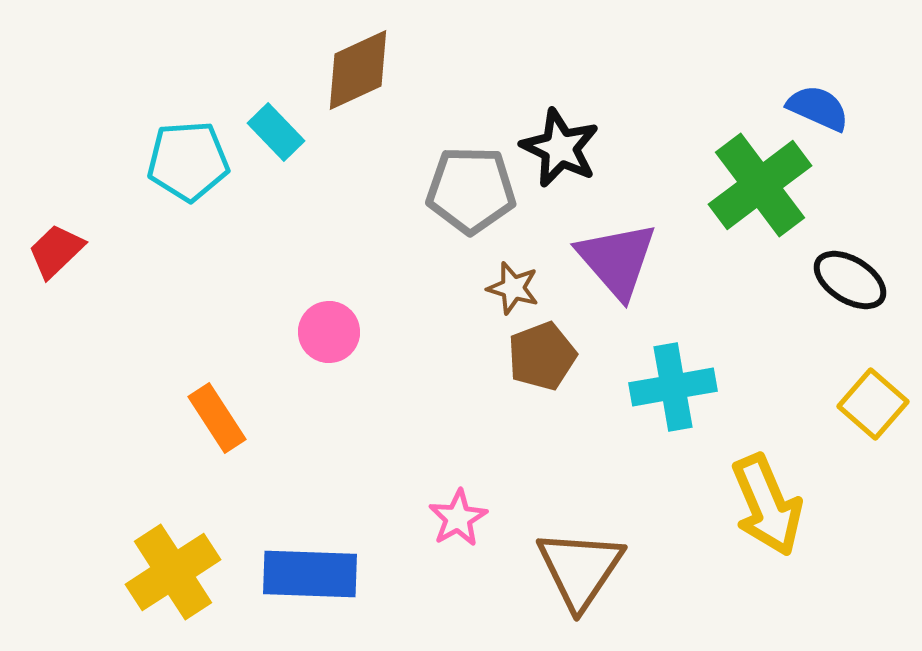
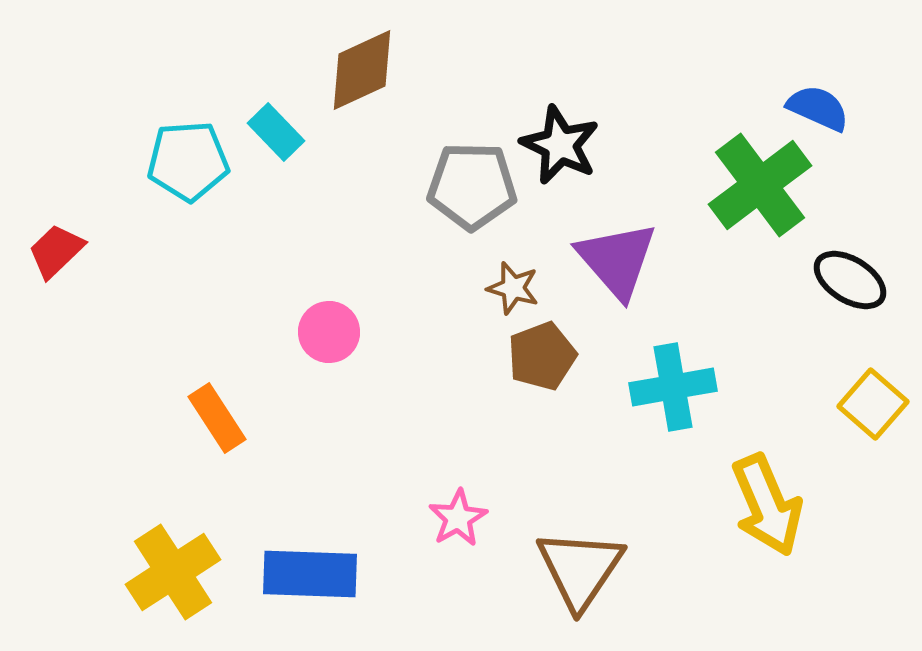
brown diamond: moved 4 px right
black star: moved 3 px up
gray pentagon: moved 1 px right, 4 px up
